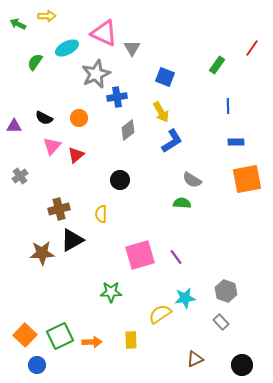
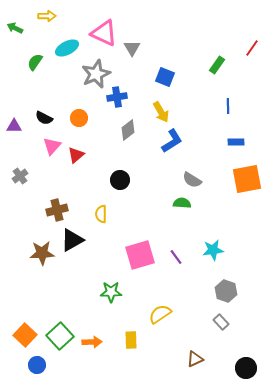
green arrow at (18, 24): moved 3 px left, 4 px down
brown cross at (59, 209): moved 2 px left, 1 px down
cyan star at (185, 298): moved 28 px right, 48 px up
green square at (60, 336): rotated 16 degrees counterclockwise
black circle at (242, 365): moved 4 px right, 3 px down
